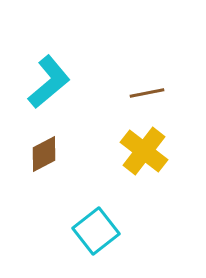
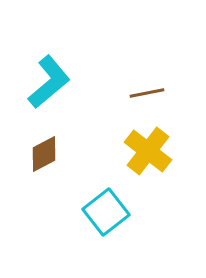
yellow cross: moved 4 px right
cyan square: moved 10 px right, 19 px up
